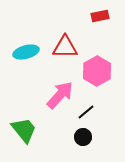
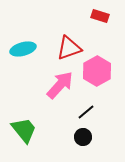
red rectangle: rotated 30 degrees clockwise
red triangle: moved 4 px right, 1 px down; rotated 20 degrees counterclockwise
cyan ellipse: moved 3 px left, 3 px up
pink arrow: moved 10 px up
